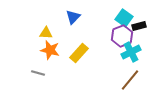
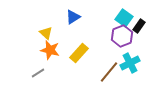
blue triangle: rotated 14 degrees clockwise
black rectangle: rotated 40 degrees counterclockwise
yellow triangle: rotated 40 degrees clockwise
cyan cross: moved 1 px left, 11 px down
gray line: rotated 48 degrees counterclockwise
brown line: moved 21 px left, 8 px up
